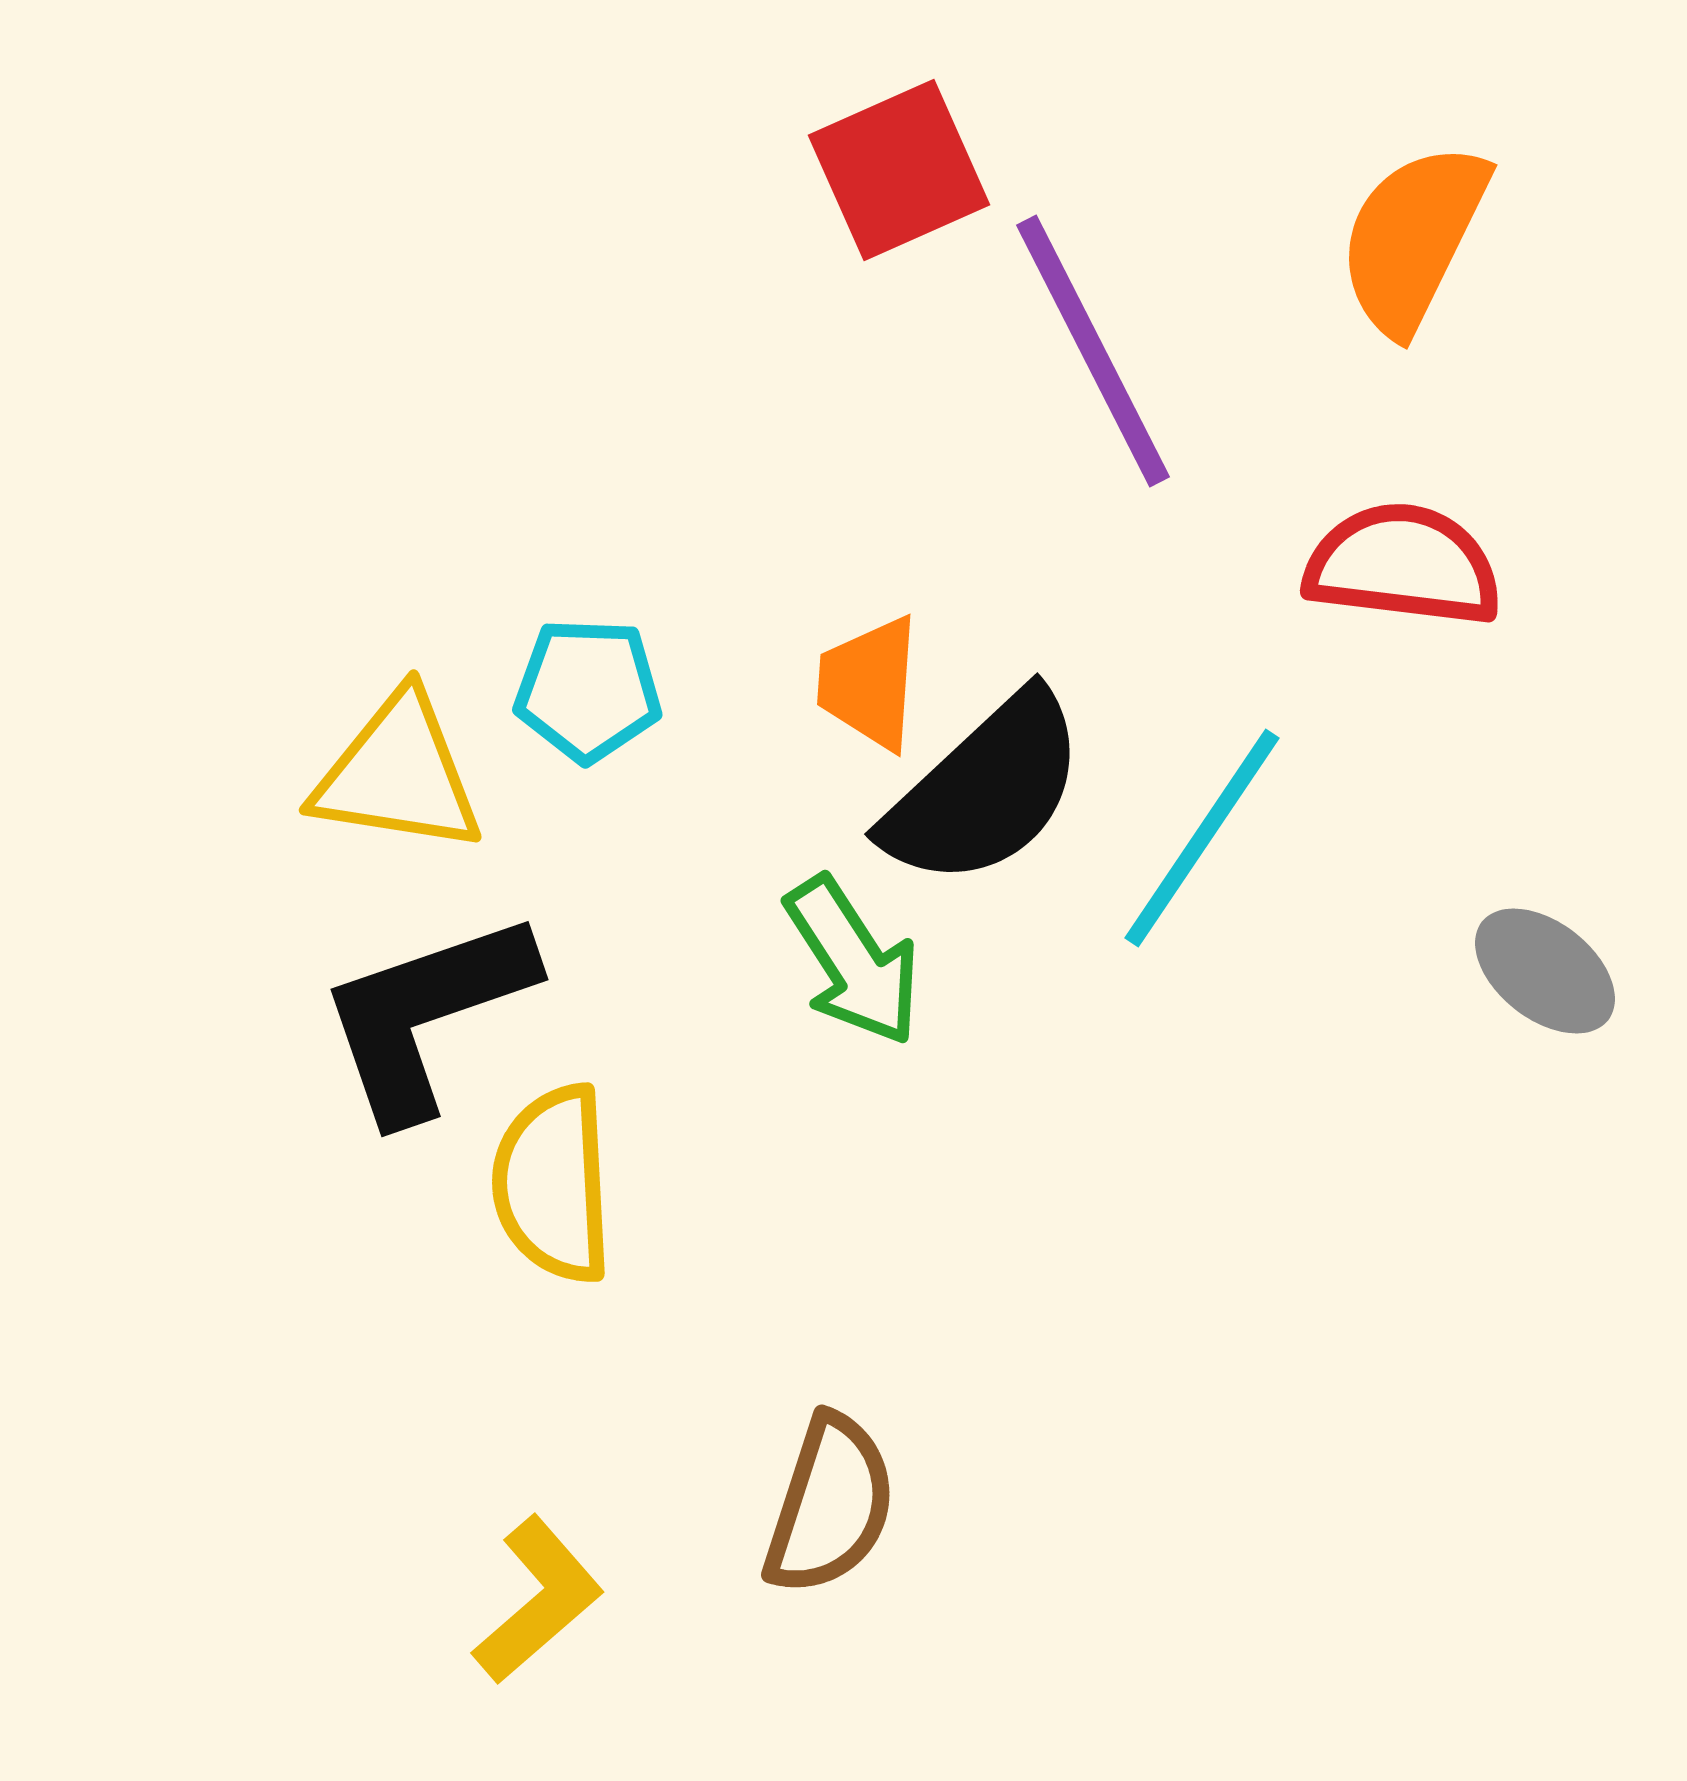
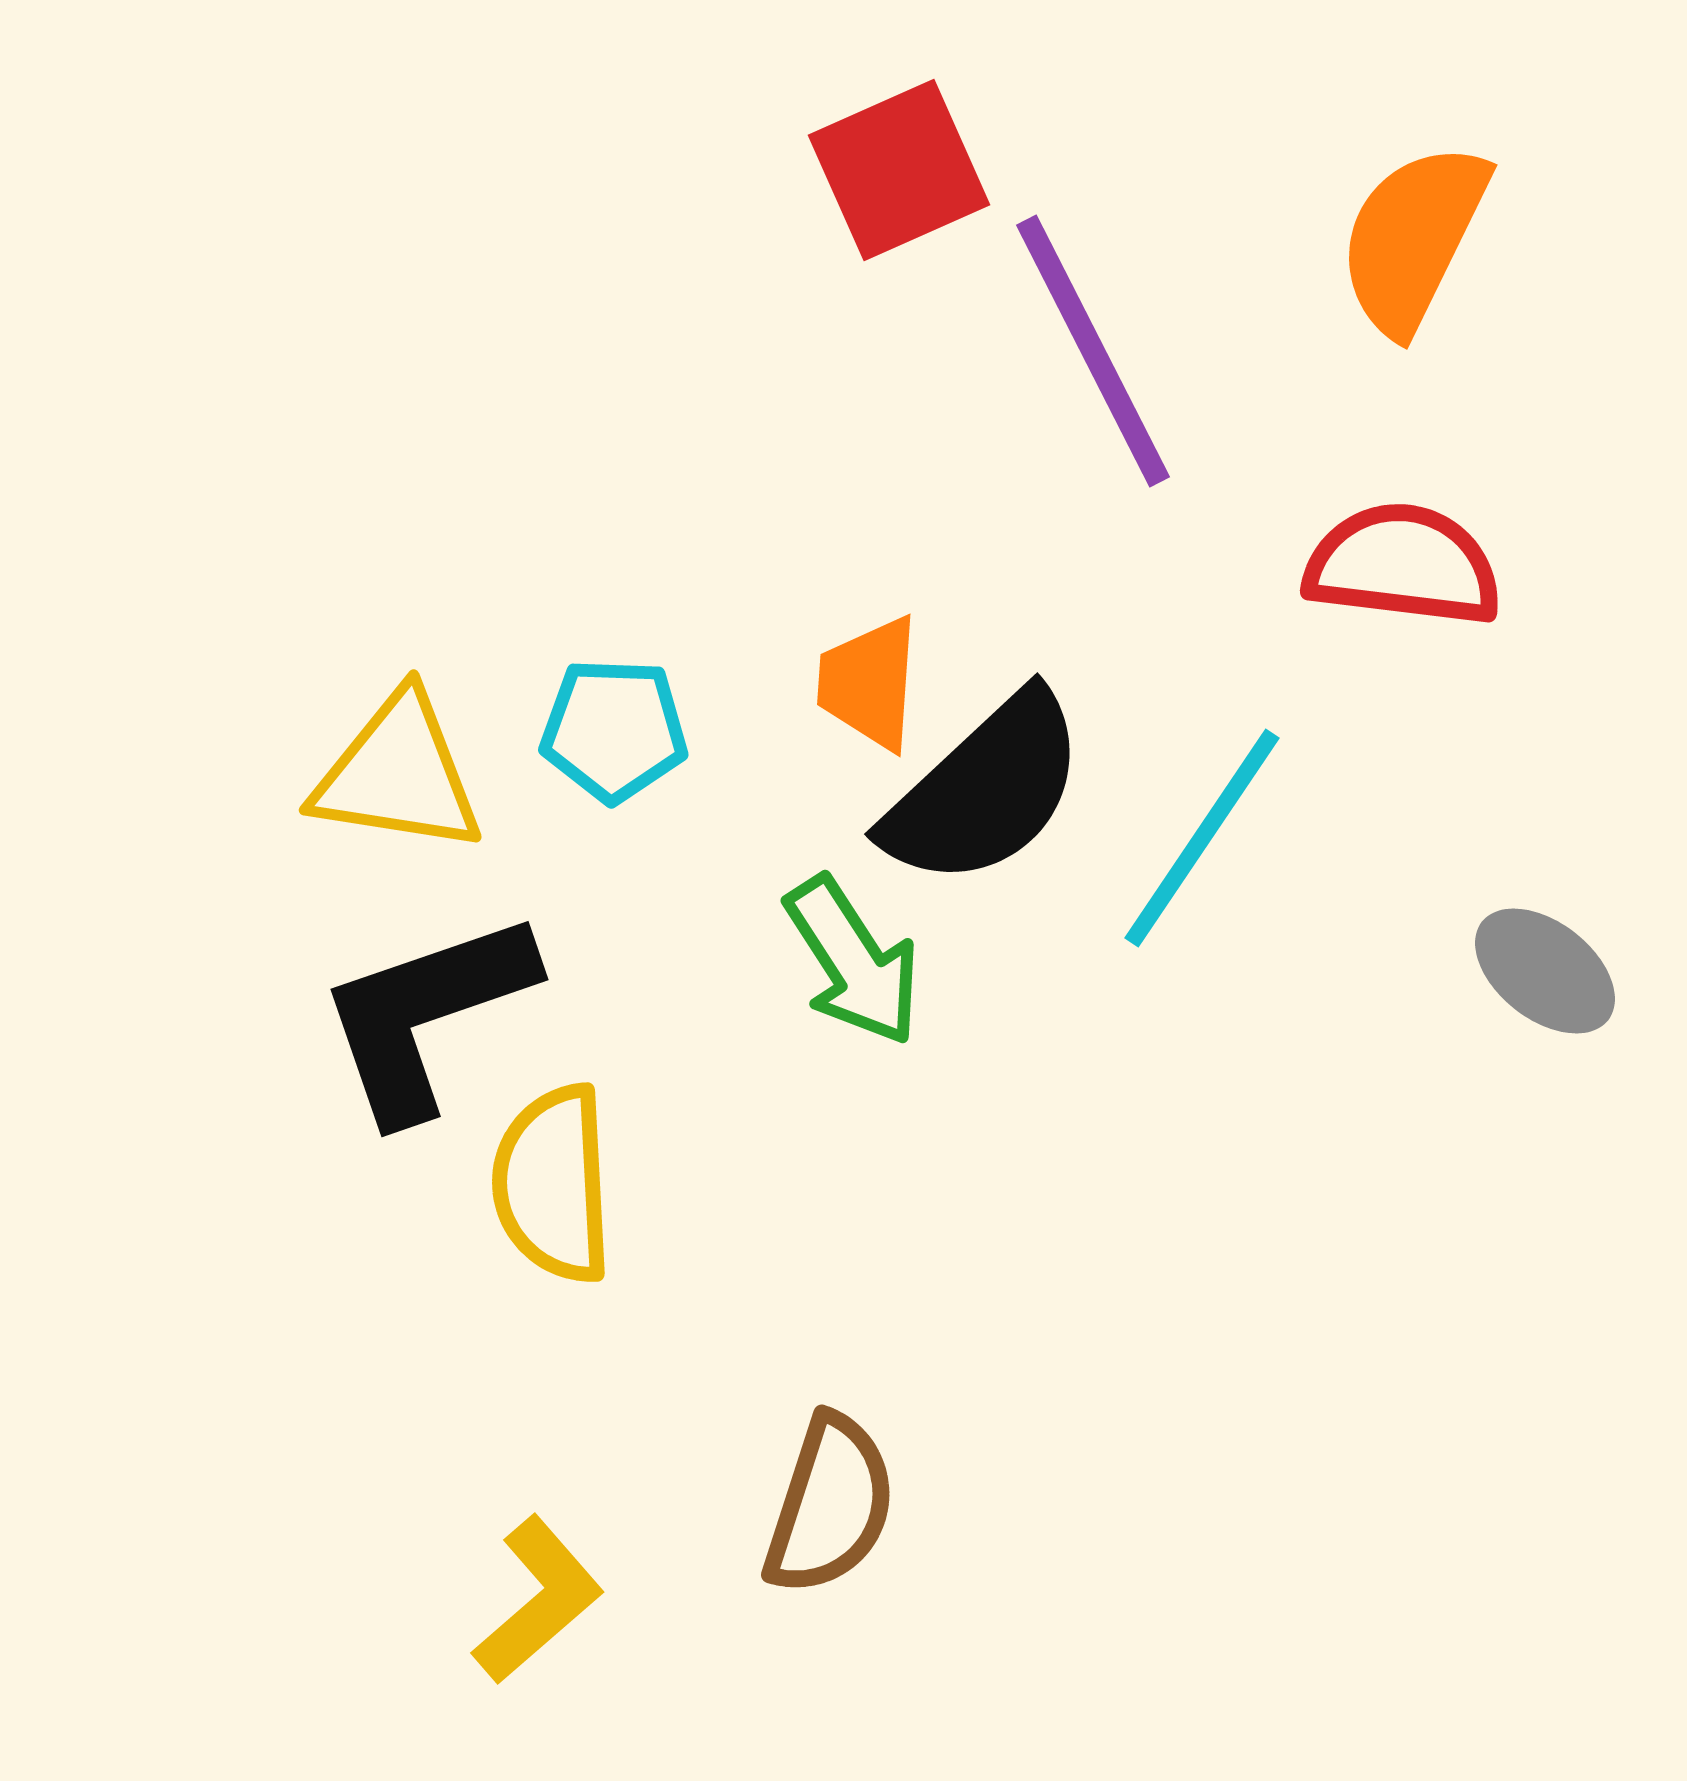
cyan pentagon: moved 26 px right, 40 px down
